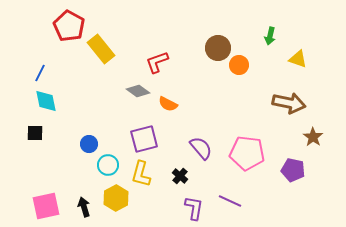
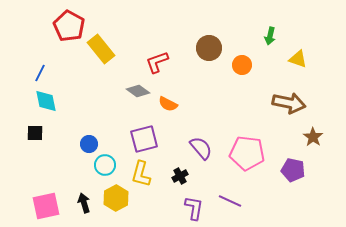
brown circle: moved 9 px left
orange circle: moved 3 px right
cyan circle: moved 3 px left
black cross: rotated 21 degrees clockwise
black arrow: moved 4 px up
